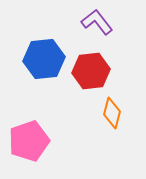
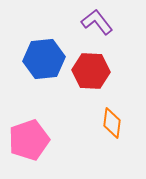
red hexagon: rotated 9 degrees clockwise
orange diamond: moved 10 px down; rotated 8 degrees counterclockwise
pink pentagon: moved 1 px up
